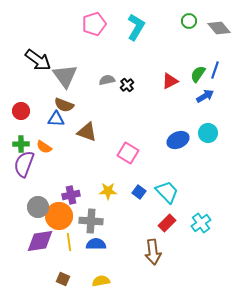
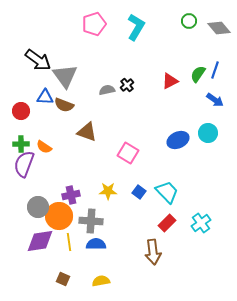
gray semicircle: moved 10 px down
blue arrow: moved 10 px right, 4 px down; rotated 66 degrees clockwise
blue triangle: moved 11 px left, 22 px up
